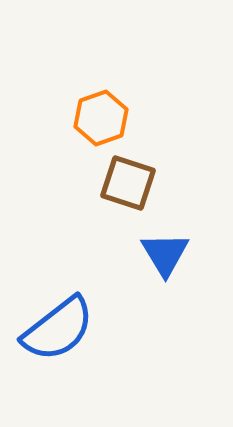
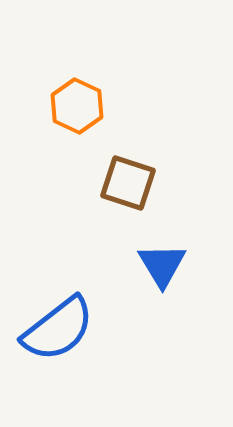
orange hexagon: moved 24 px left, 12 px up; rotated 16 degrees counterclockwise
blue triangle: moved 3 px left, 11 px down
